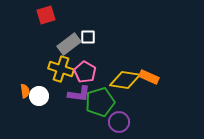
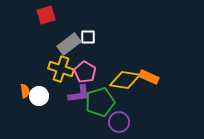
purple L-shape: rotated 15 degrees counterclockwise
